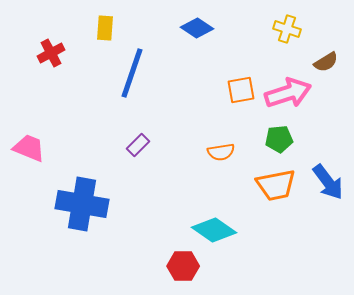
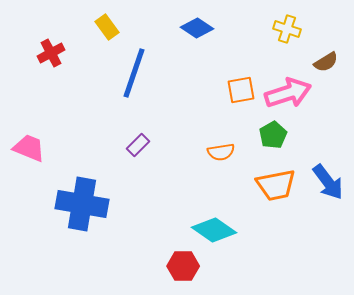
yellow rectangle: moved 2 px right, 1 px up; rotated 40 degrees counterclockwise
blue line: moved 2 px right
green pentagon: moved 6 px left, 4 px up; rotated 24 degrees counterclockwise
